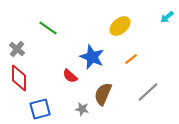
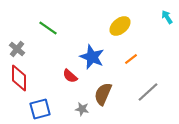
cyan arrow: rotated 96 degrees clockwise
